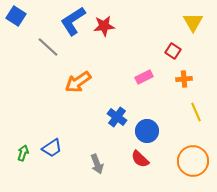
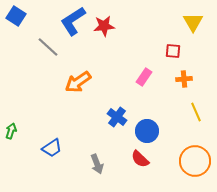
red square: rotated 28 degrees counterclockwise
pink rectangle: rotated 30 degrees counterclockwise
green arrow: moved 12 px left, 22 px up
orange circle: moved 2 px right
